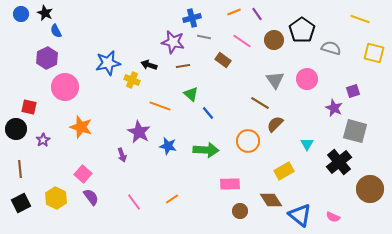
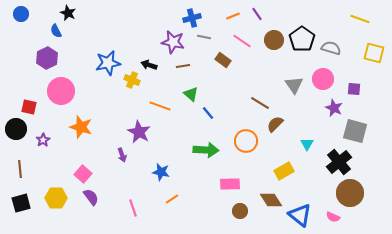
orange line at (234, 12): moved 1 px left, 4 px down
black star at (45, 13): moved 23 px right
black pentagon at (302, 30): moved 9 px down
pink circle at (307, 79): moved 16 px right
gray triangle at (275, 80): moved 19 px right, 5 px down
pink circle at (65, 87): moved 4 px left, 4 px down
purple square at (353, 91): moved 1 px right, 2 px up; rotated 24 degrees clockwise
orange circle at (248, 141): moved 2 px left
blue star at (168, 146): moved 7 px left, 26 px down
brown circle at (370, 189): moved 20 px left, 4 px down
yellow hexagon at (56, 198): rotated 25 degrees counterclockwise
pink line at (134, 202): moved 1 px left, 6 px down; rotated 18 degrees clockwise
black square at (21, 203): rotated 12 degrees clockwise
